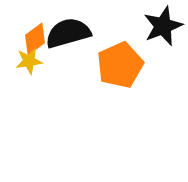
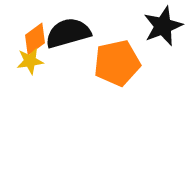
yellow star: moved 1 px right
orange pentagon: moved 3 px left, 2 px up; rotated 12 degrees clockwise
